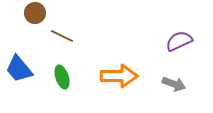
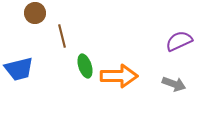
brown line: rotated 50 degrees clockwise
blue trapezoid: rotated 64 degrees counterclockwise
green ellipse: moved 23 px right, 11 px up
